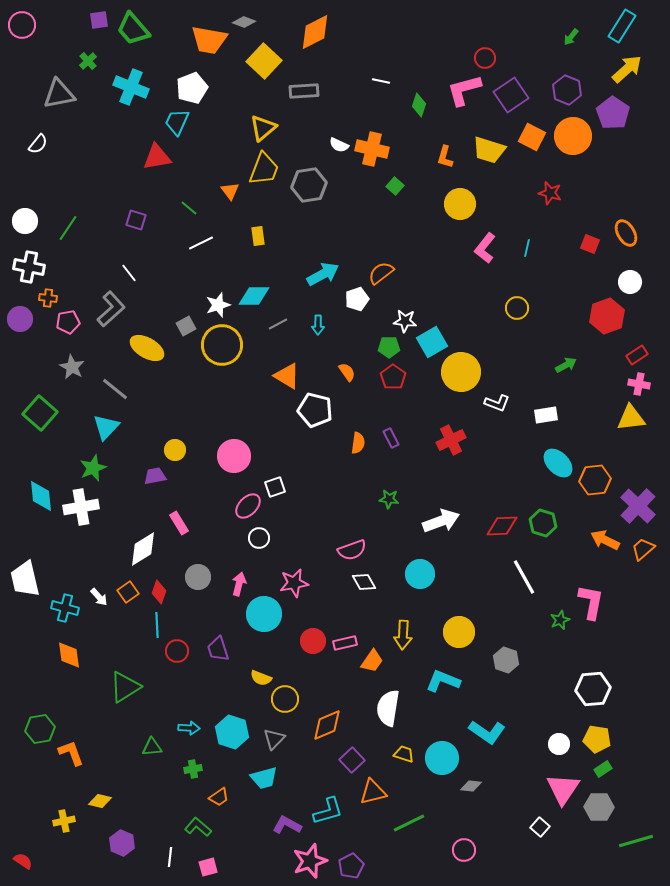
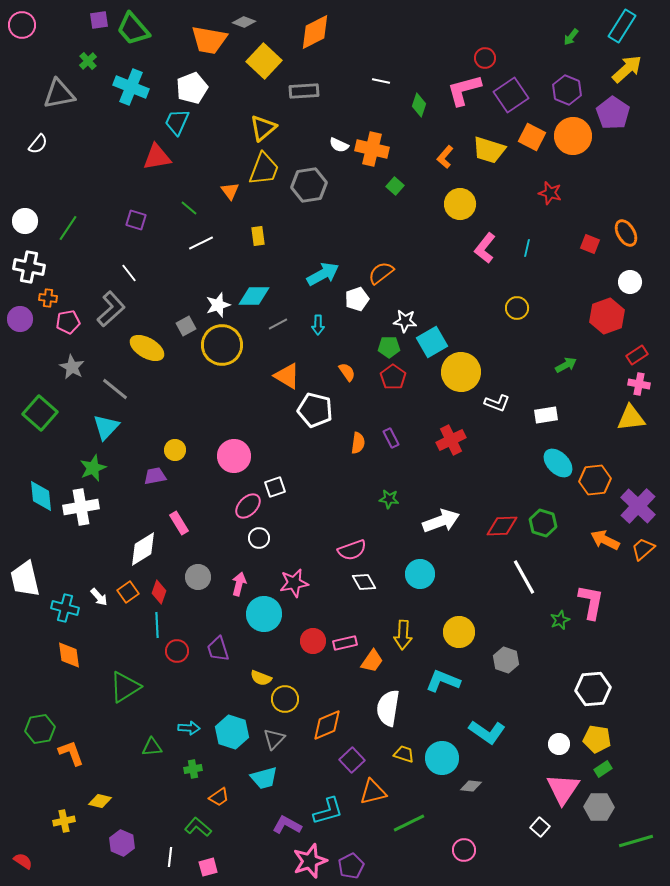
orange L-shape at (445, 157): rotated 25 degrees clockwise
